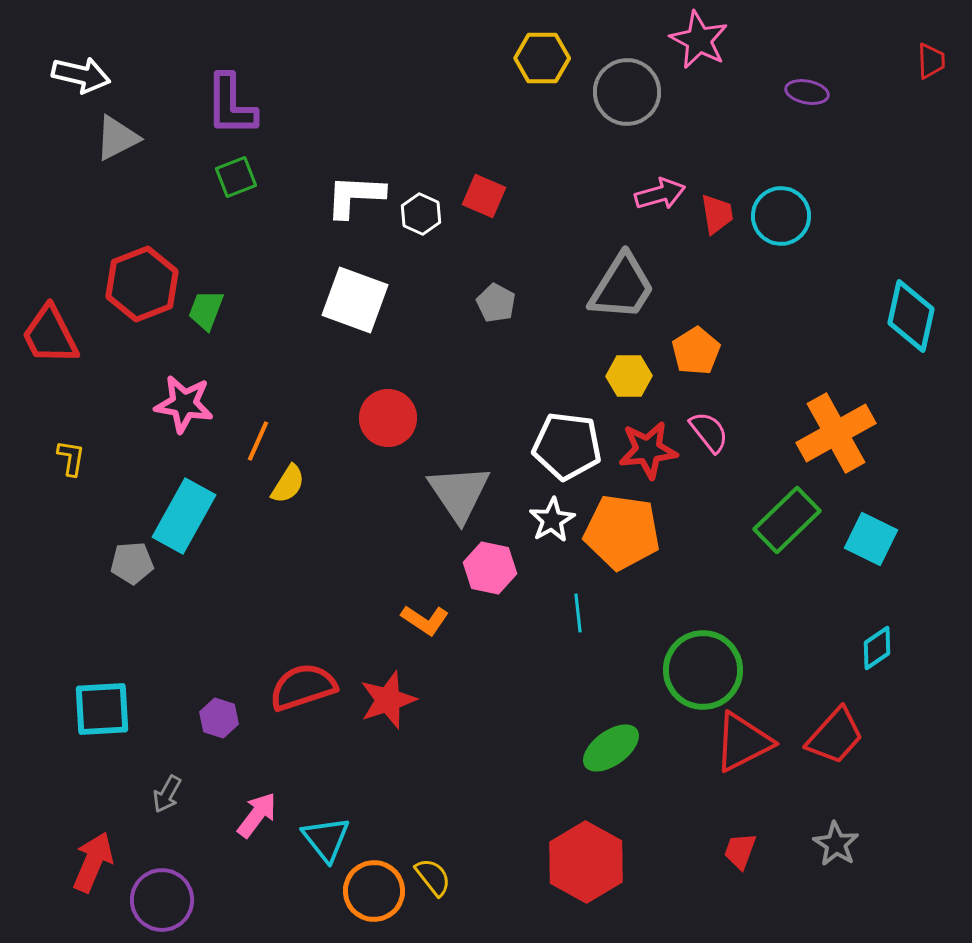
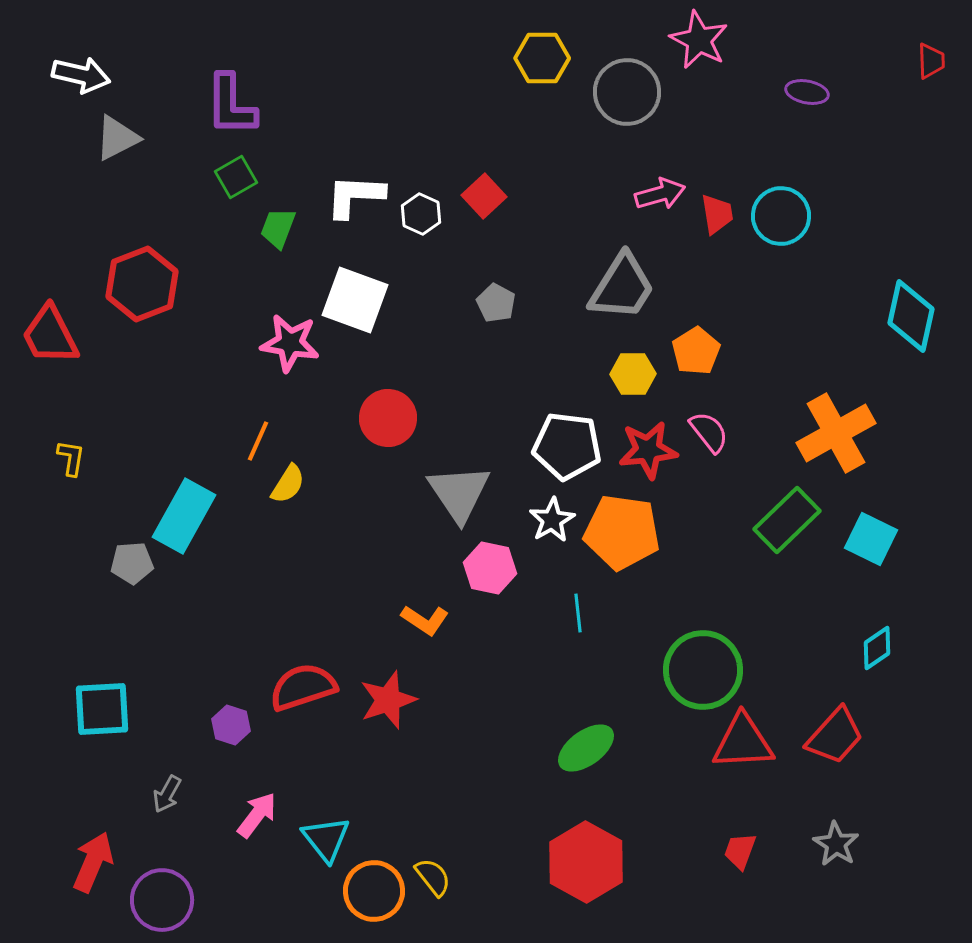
green square at (236, 177): rotated 9 degrees counterclockwise
red square at (484, 196): rotated 24 degrees clockwise
green trapezoid at (206, 310): moved 72 px right, 82 px up
yellow hexagon at (629, 376): moved 4 px right, 2 px up
pink star at (184, 404): moved 106 px right, 61 px up
purple hexagon at (219, 718): moved 12 px right, 7 px down
red triangle at (743, 742): rotated 24 degrees clockwise
green ellipse at (611, 748): moved 25 px left
